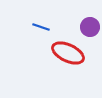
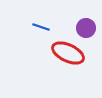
purple circle: moved 4 px left, 1 px down
